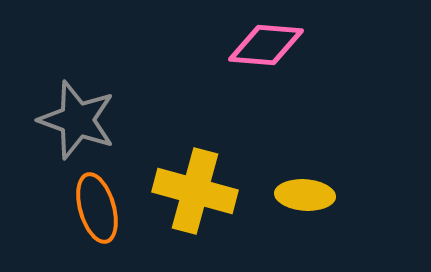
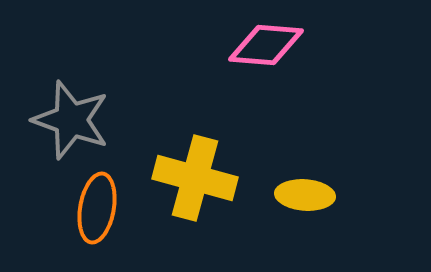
gray star: moved 6 px left
yellow cross: moved 13 px up
orange ellipse: rotated 26 degrees clockwise
